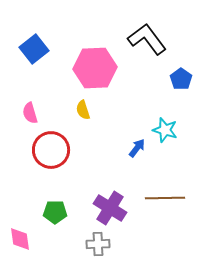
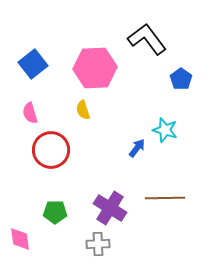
blue square: moved 1 px left, 15 px down
